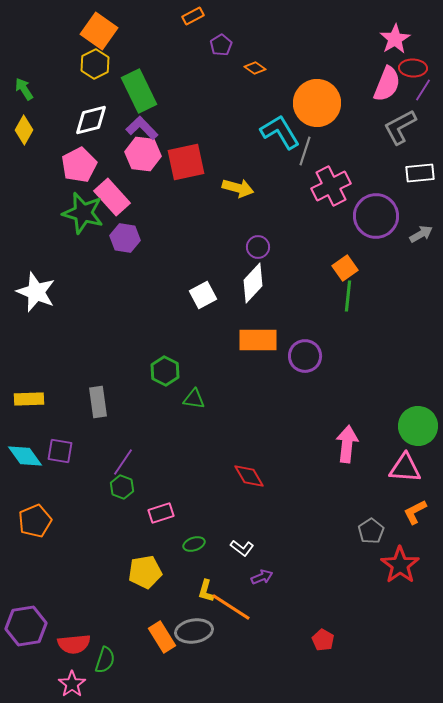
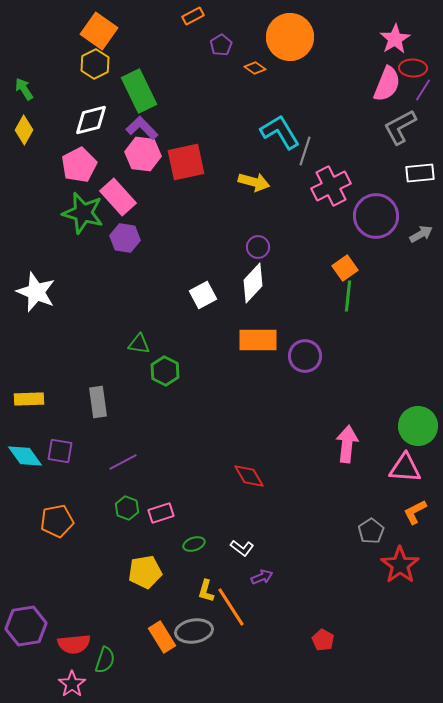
orange circle at (317, 103): moved 27 px left, 66 px up
yellow arrow at (238, 188): moved 16 px right, 6 px up
pink rectangle at (112, 197): moved 6 px right
green triangle at (194, 399): moved 55 px left, 55 px up
purple line at (123, 462): rotated 28 degrees clockwise
green hexagon at (122, 487): moved 5 px right, 21 px down
orange pentagon at (35, 521): moved 22 px right; rotated 12 degrees clockwise
orange line at (231, 607): rotated 24 degrees clockwise
